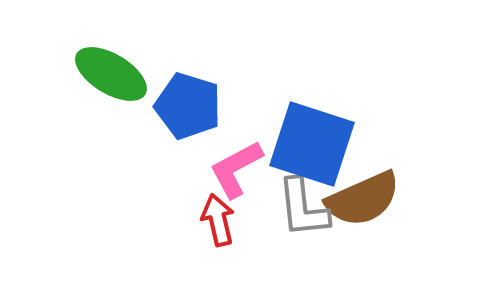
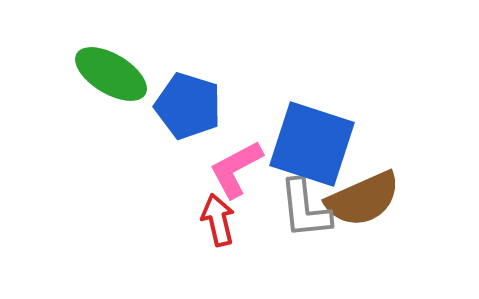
gray L-shape: moved 2 px right, 1 px down
